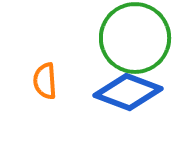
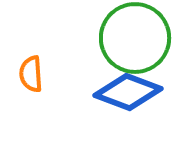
orange semicircle: moved 14 px left, 7 px up
